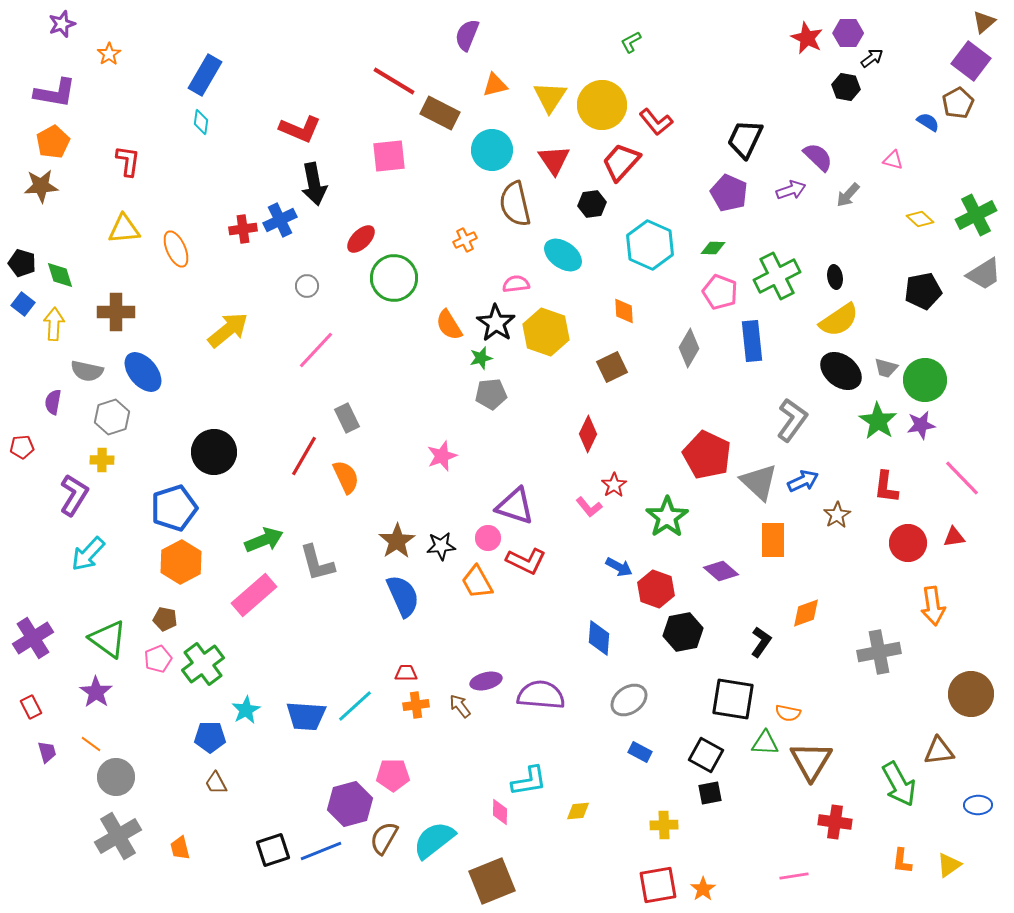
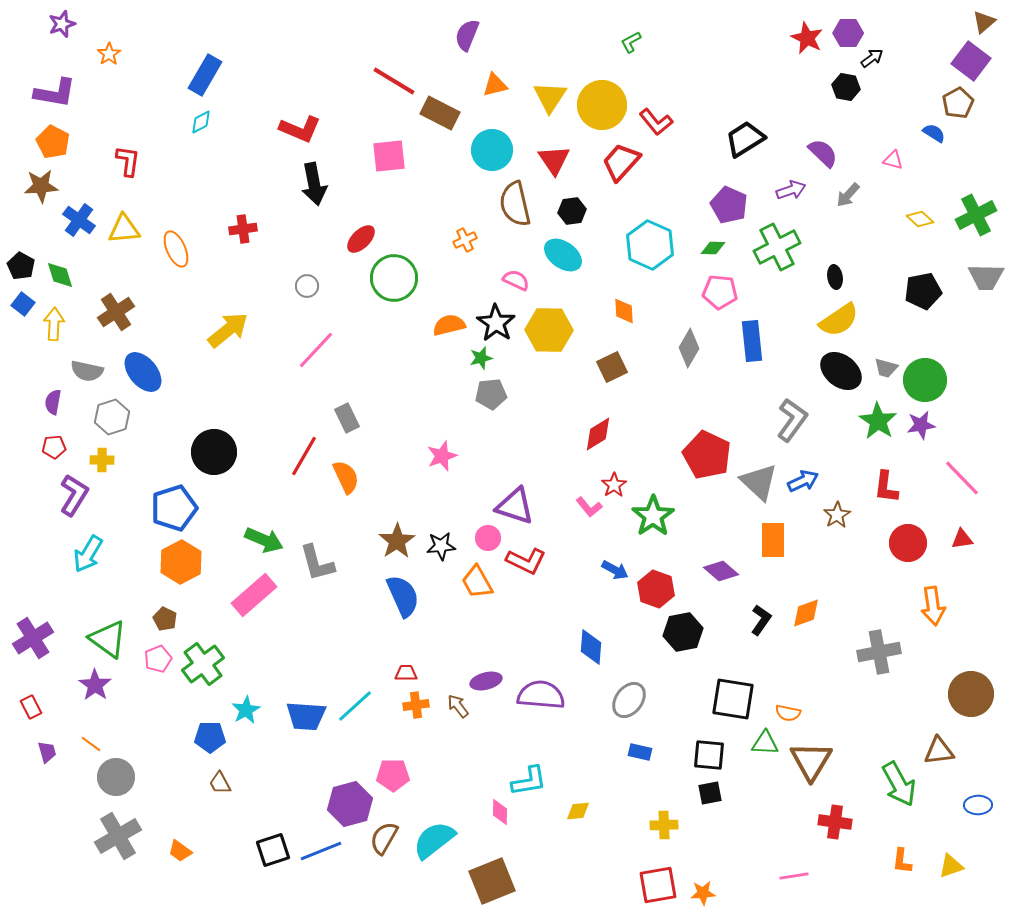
cyan diamond at (201, 122): rotated 55 degrees clockwise
blue semicircle at (928, 122): moved 6 px right, 11 px down
black trapezoid at (745, 139): rotated 33 degrees clockwise
orange pentagon at (53, 142): rotated 16 degrees counterclockwise
purple semicircle at (818, 157): moved 5 px right, 4 px up
purple pentagon at (729, 193): moved 12 px down
black hexagon at (592, 204): moved 20 px left, 7 px down
blue cross at (280, 220): moved 201 px left; rotated 28 degrees counterclockwise
black pentagon at (22, 263): moved 1 px left, 3 px down; rotated 12 degrees clockwise
gray trapezoid at (984, 274): moved 2 px right, 3 px down; rotated 33 degrees clockwise
green cross at (777, 276): moved 29 px up
pink semicircle at (516, 284): moved 4 px up; rotated 32 degrees clockwise
pink pentagon at (720, 292): rotated 16 degrees counterclockwise
brown cross at (116, 312): rotated 33 degrees counterclockwise
orange semicircle at (449, 325): rotated 108 degrees clockwise
yellow hexagon at (546, 332): moved 3 px right, 2 px up; rotated 18 degrees counterclockwise
red diamond at (588, 434): moved 10 px right; rotated 33 degrees clockwise
red pentagon at (22, 447): moved 32 px right
green star at (667, 517): moved 14 px left, 1 px up
red triangle at (954, 537): moved 8 px right, 2 px down
green arrow at (264, 540): rotated 45 degrees clockwise
cyan arrow at (88, 554): rotated 12 degrees counterclockwise
blue arrow at (619, 567): moved 4 px left, 3 px down
brown pentagon at (165, 619): rotated 15 degrees clockwise
blue diamond at (599, 638): moved 8 px left, 9 px down
black L-shape at (761, 642): moved 22 px up
purple star at (96, 692): moved 1 px left, 7 px up
gray ellipse at (629, 700): rotated 18 degrees counterclockwise
brown arrow at (460, 706): moved 2 px left
blue rectangle at (640, 752): rotated 15 degrees counterclockwise
black square at (706, 755): moved 3 px right; rotated 24 degrees counterclockwise
brown trapezoid at (216, 783): moved 4 px right
orange trapezoid at (180, 848): moved 3 px down; rotated 40 degrees counterclockwise
yellow triangle at (949, 865): moved 2 px right, 1 px down; rotated 16 degrees clockwise
orange star at (703, 889): moved 4 px down; rotated 30 degrees clockwise
